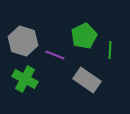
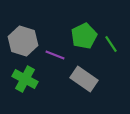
green line: moved 1 px right, 6 px up; rotated 36 degrees counterclockwise
gray rectangle: moved 3 px left, 1 px up
